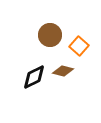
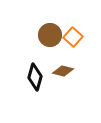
orange square: moved 6 px left, 9 px up
black diamond: moved 1 px right; rotated 48 degrees counterclockwise
